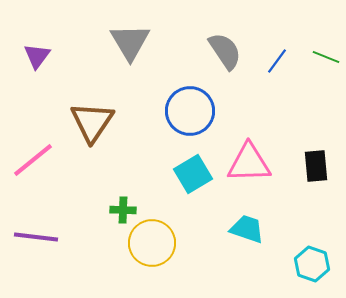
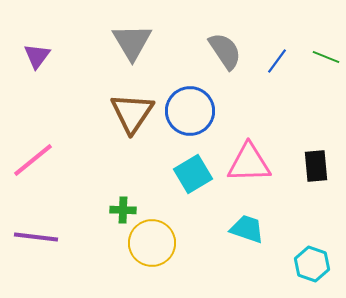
gray triangle: moved 2 px right
brown triangle: moved 40 px right, 9 px up
